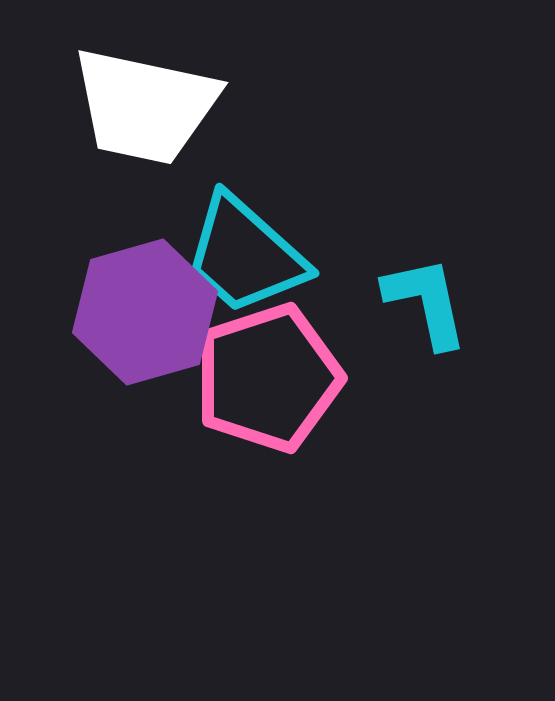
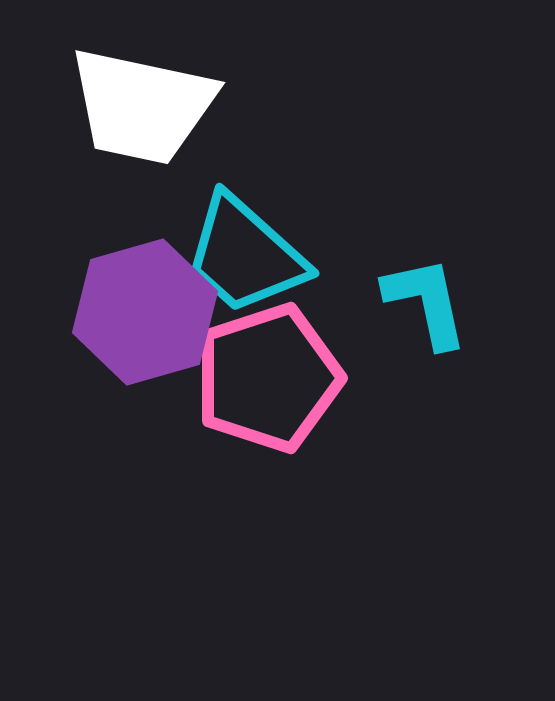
white trapezoid: moved 3 px left
